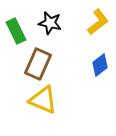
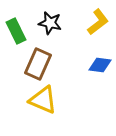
blue diamond: rotated 45 degrees clockwise
